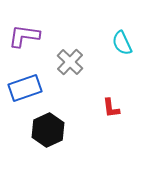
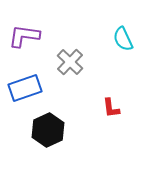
cyan semicircle: moved 1 px right, 4 px up
